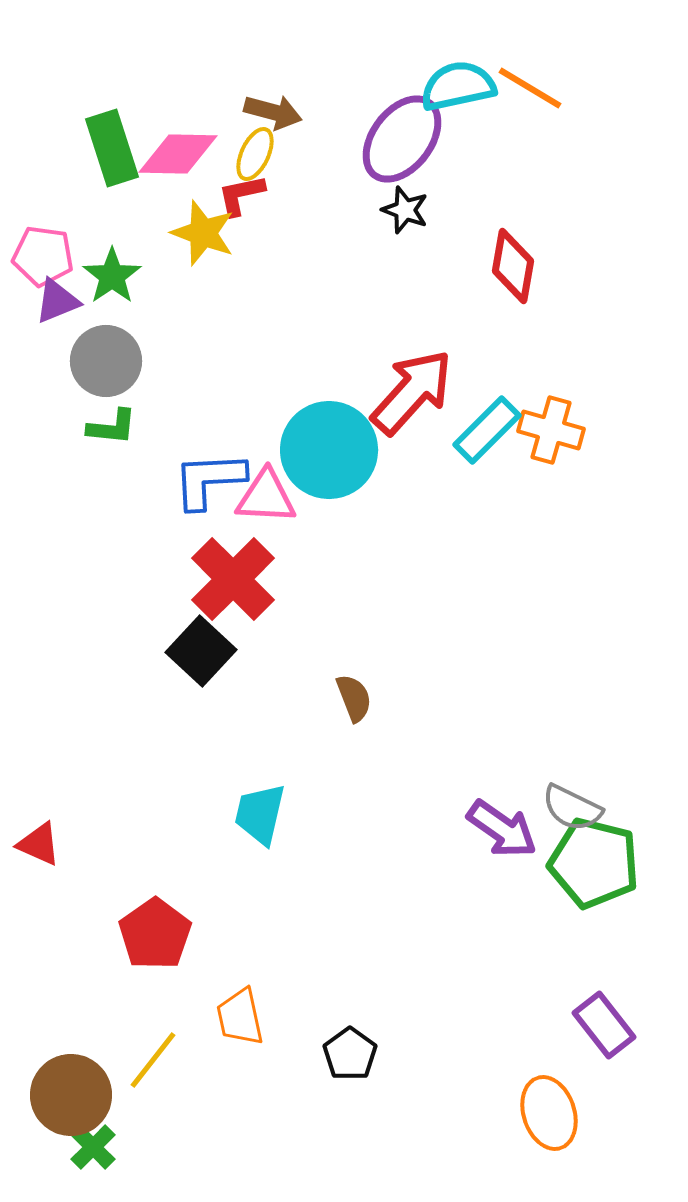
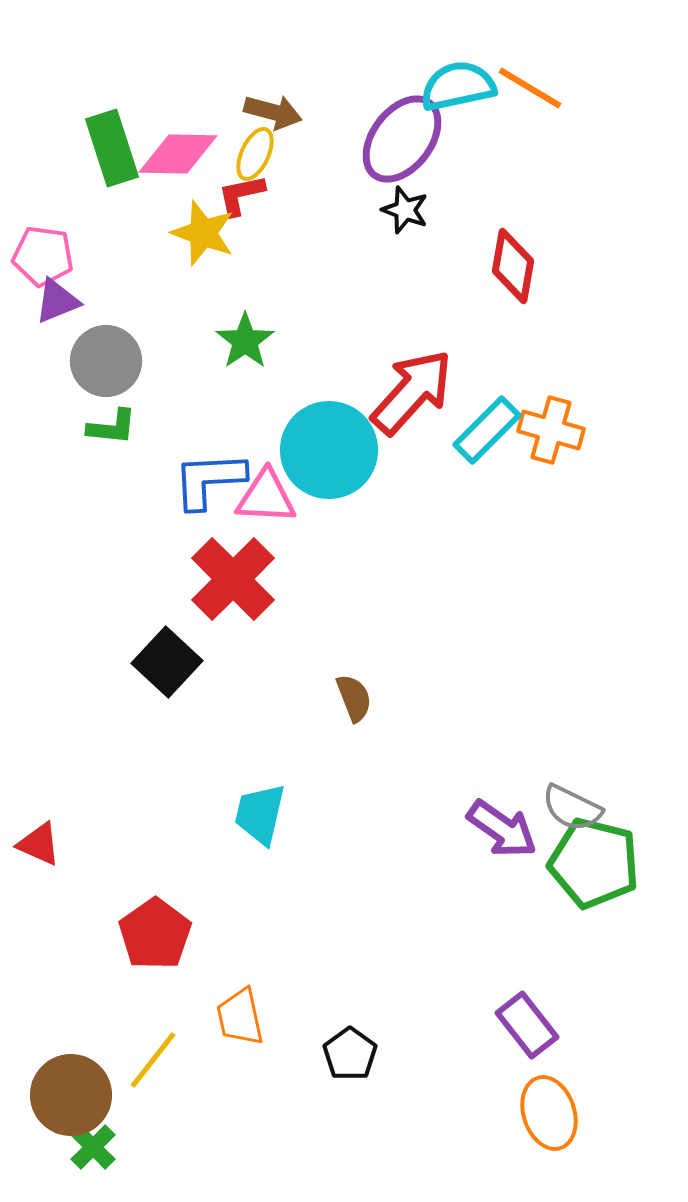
green star: moved 133 px right, 65 px down
black square: moved 34 px left, 11 px down
purple rectangle: moved 77 px left
